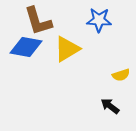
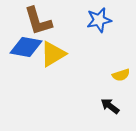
blue star: rotated 15 degrees counterclockwise
yellow triangle: moved 14 px left, 5 px down
